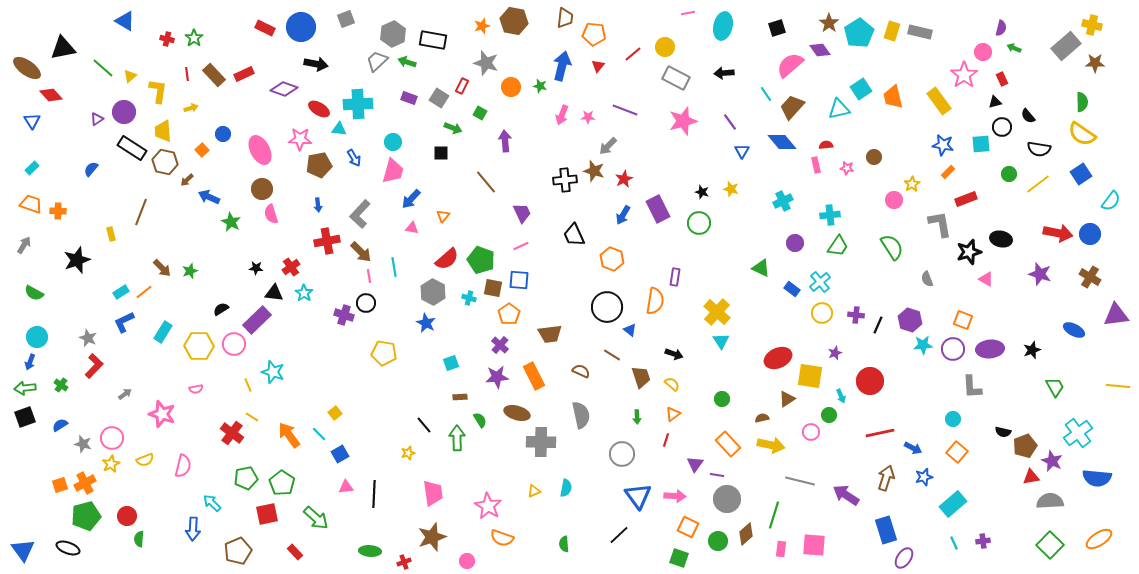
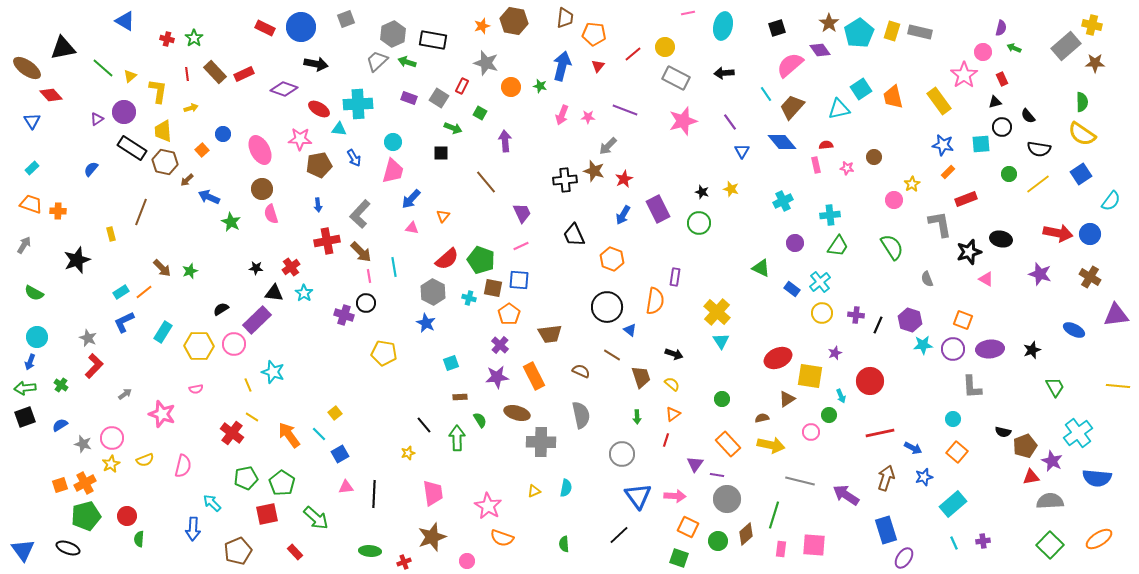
brown rectangle at (214, 75): moved 1 px right, 3 px up
